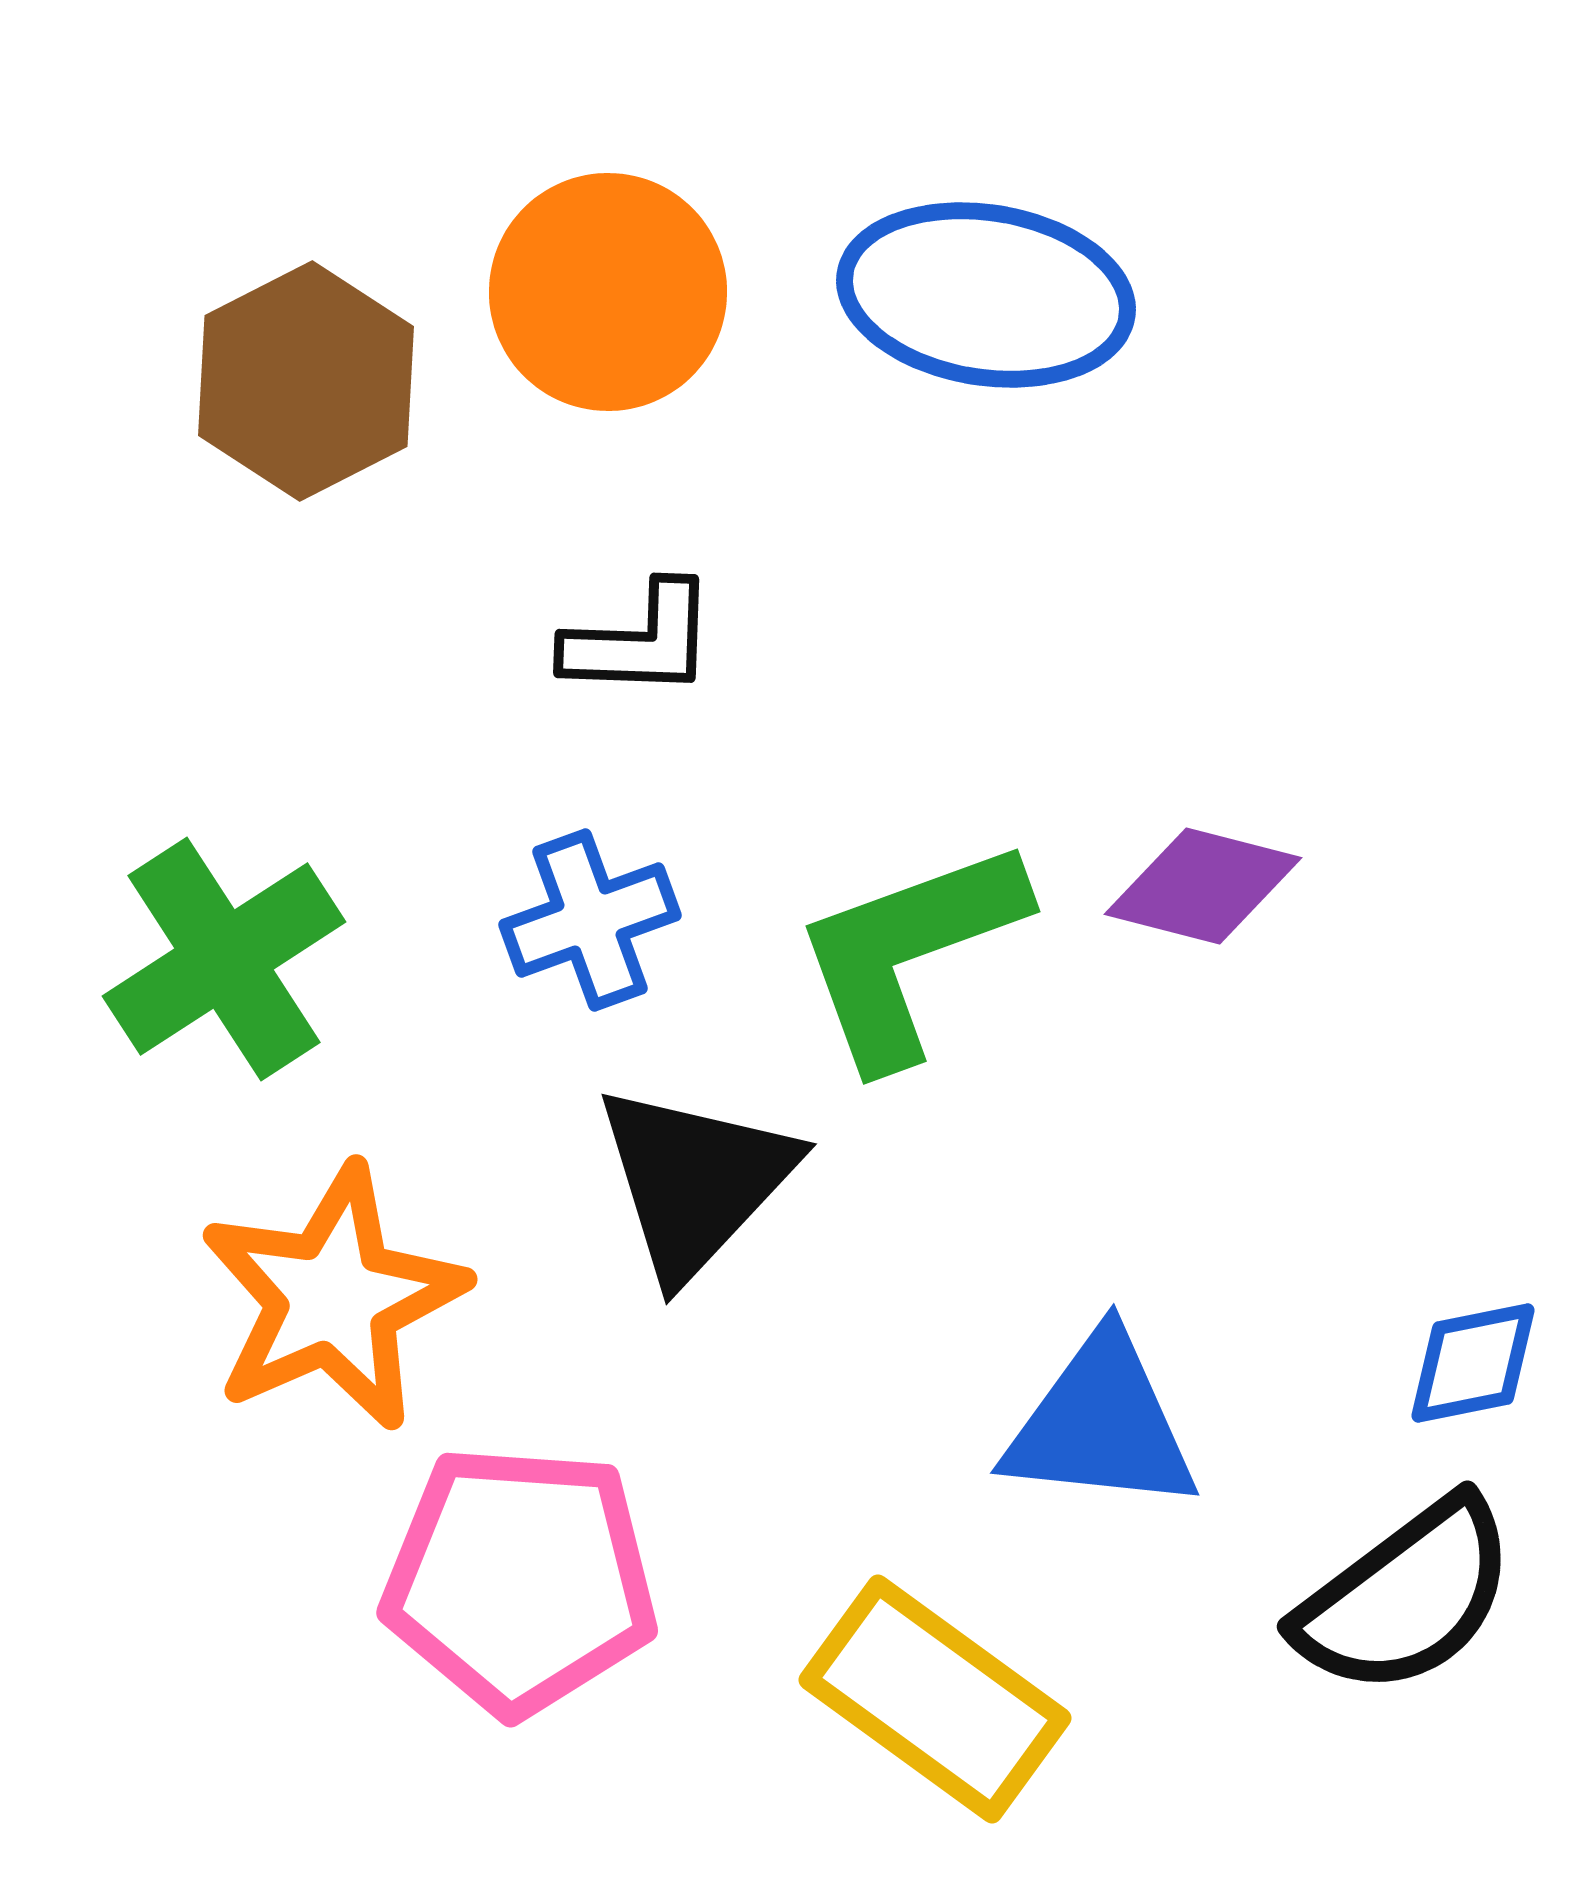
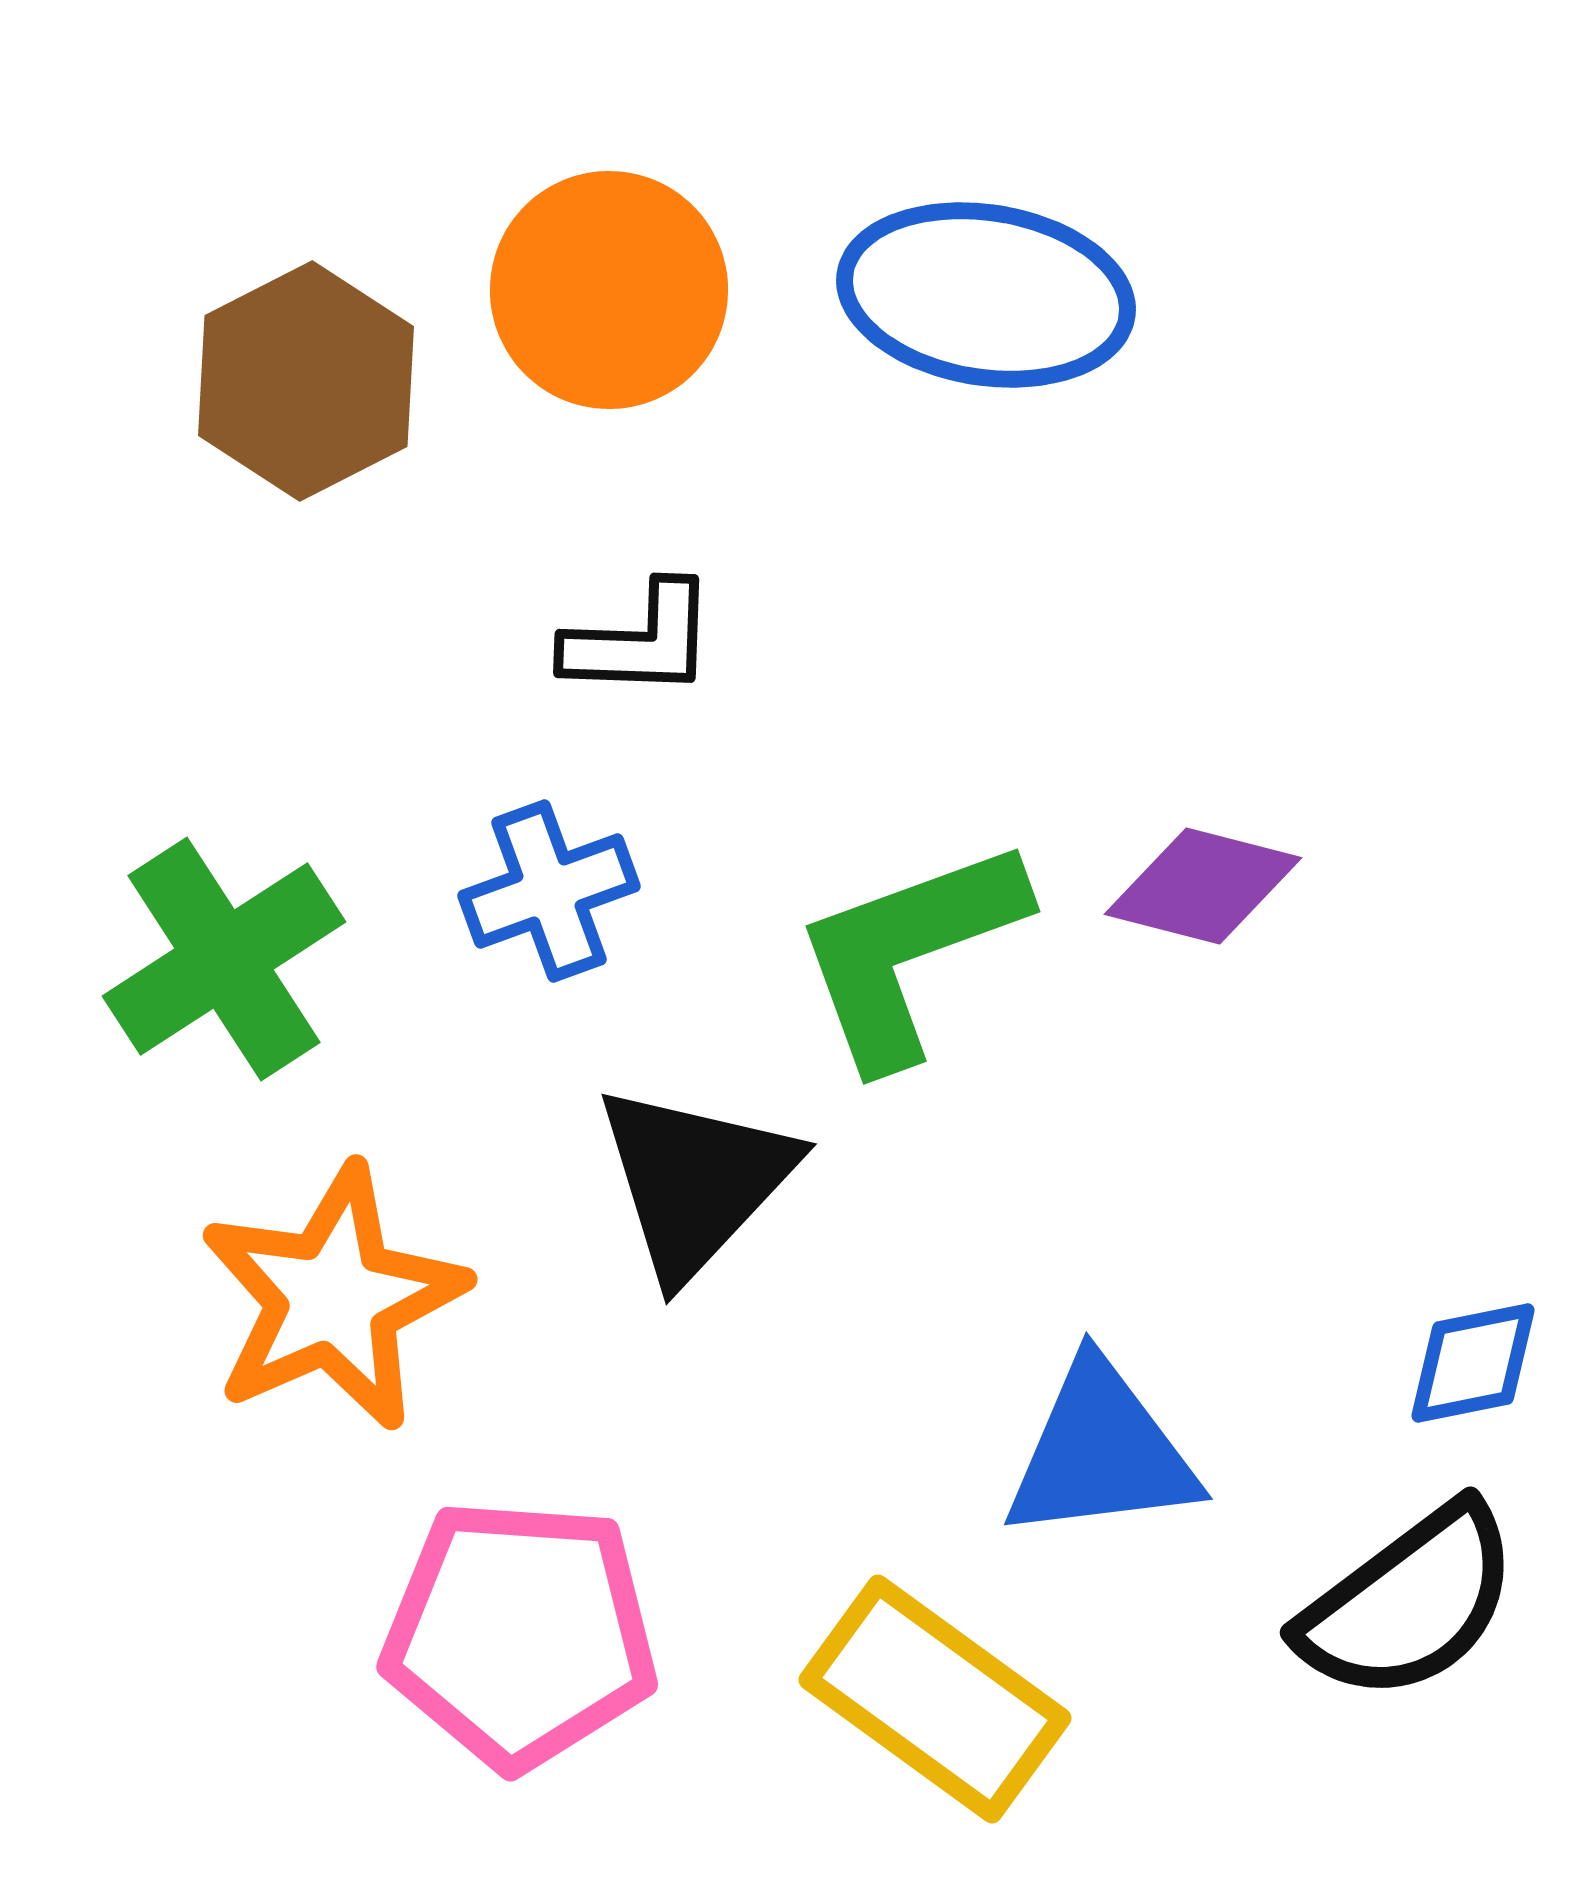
orange circle: moved 1 px right, 2 px up
blue cross: moved 41 px left, 29 px up
blue triangle: moved 28 px down; rotated 13 degrees counterclockwise
pink pentagon: moved 54 px down
black semicircle: moved 3 px right, 6 px down
